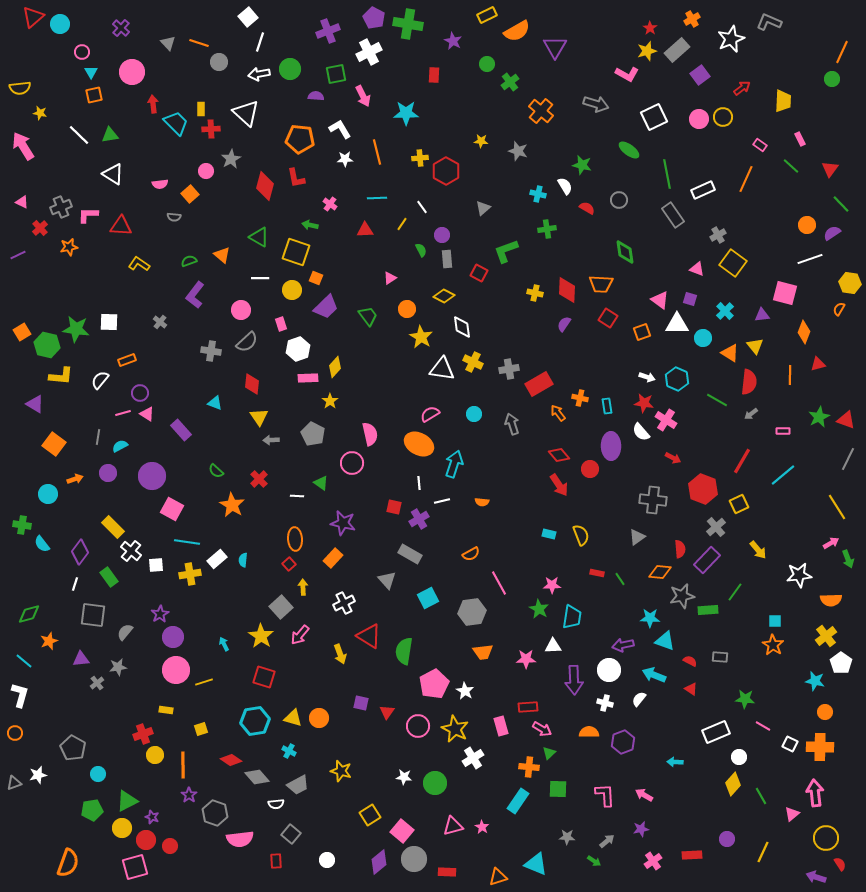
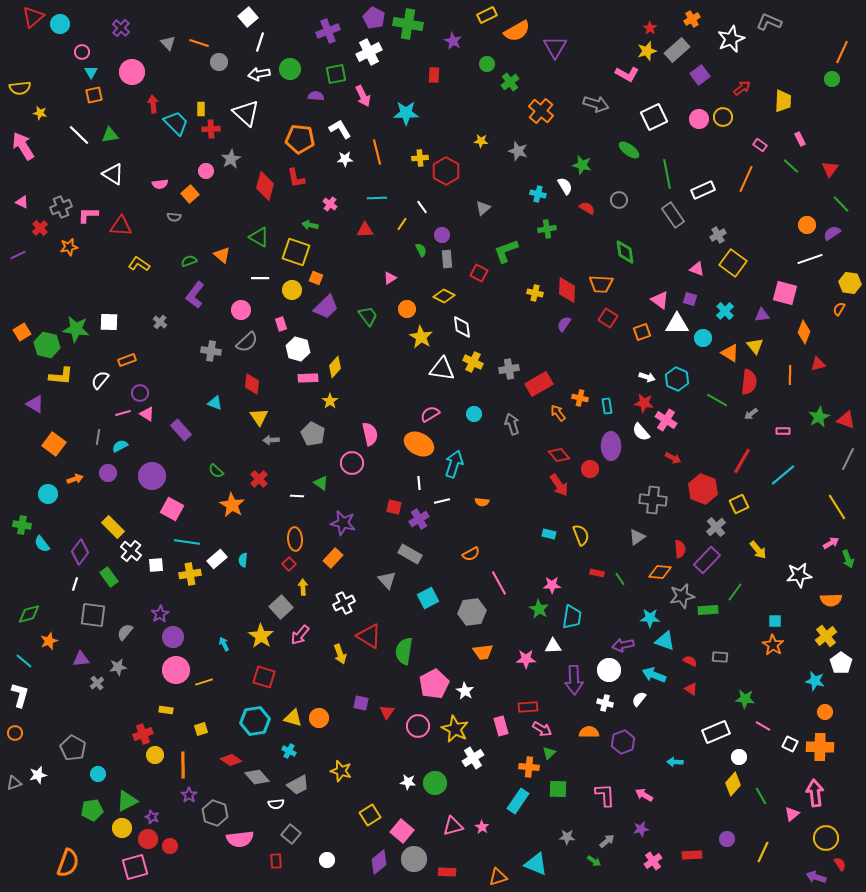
white hexagon at (298, 349): rotated 25 degrees counterclockwise
white star at (404, 777): moved 4 px right, 5 px down
red circle at (146, 840): moved 2 px right, 1 px up
